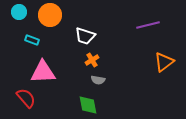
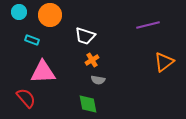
green diamond: moved 1 px up
